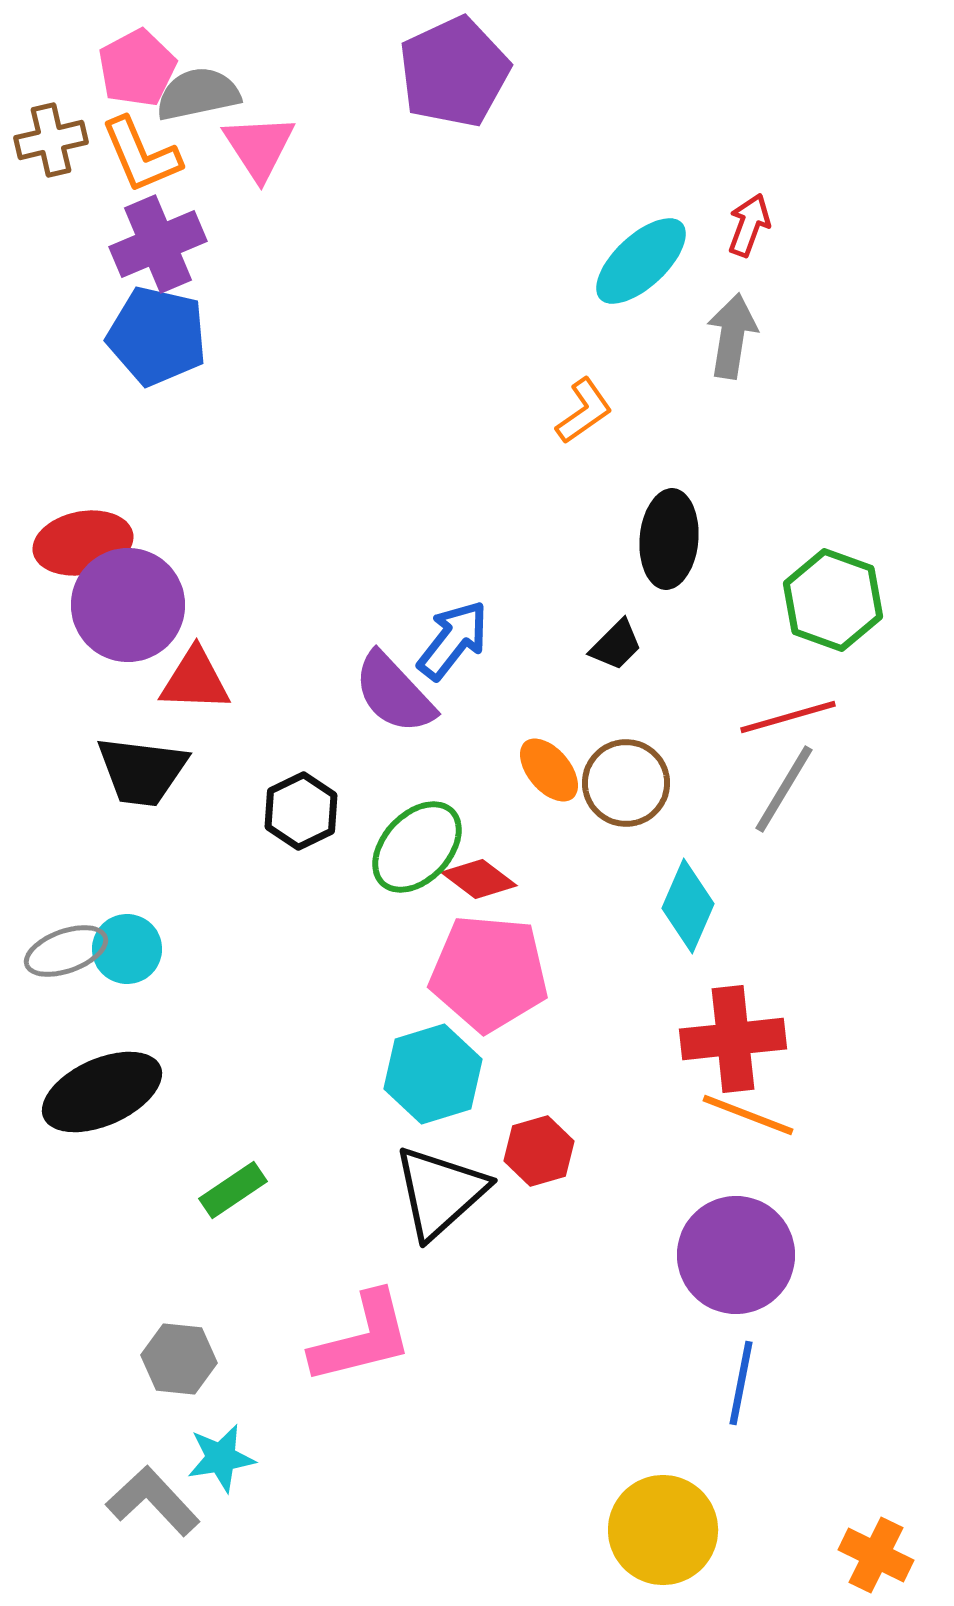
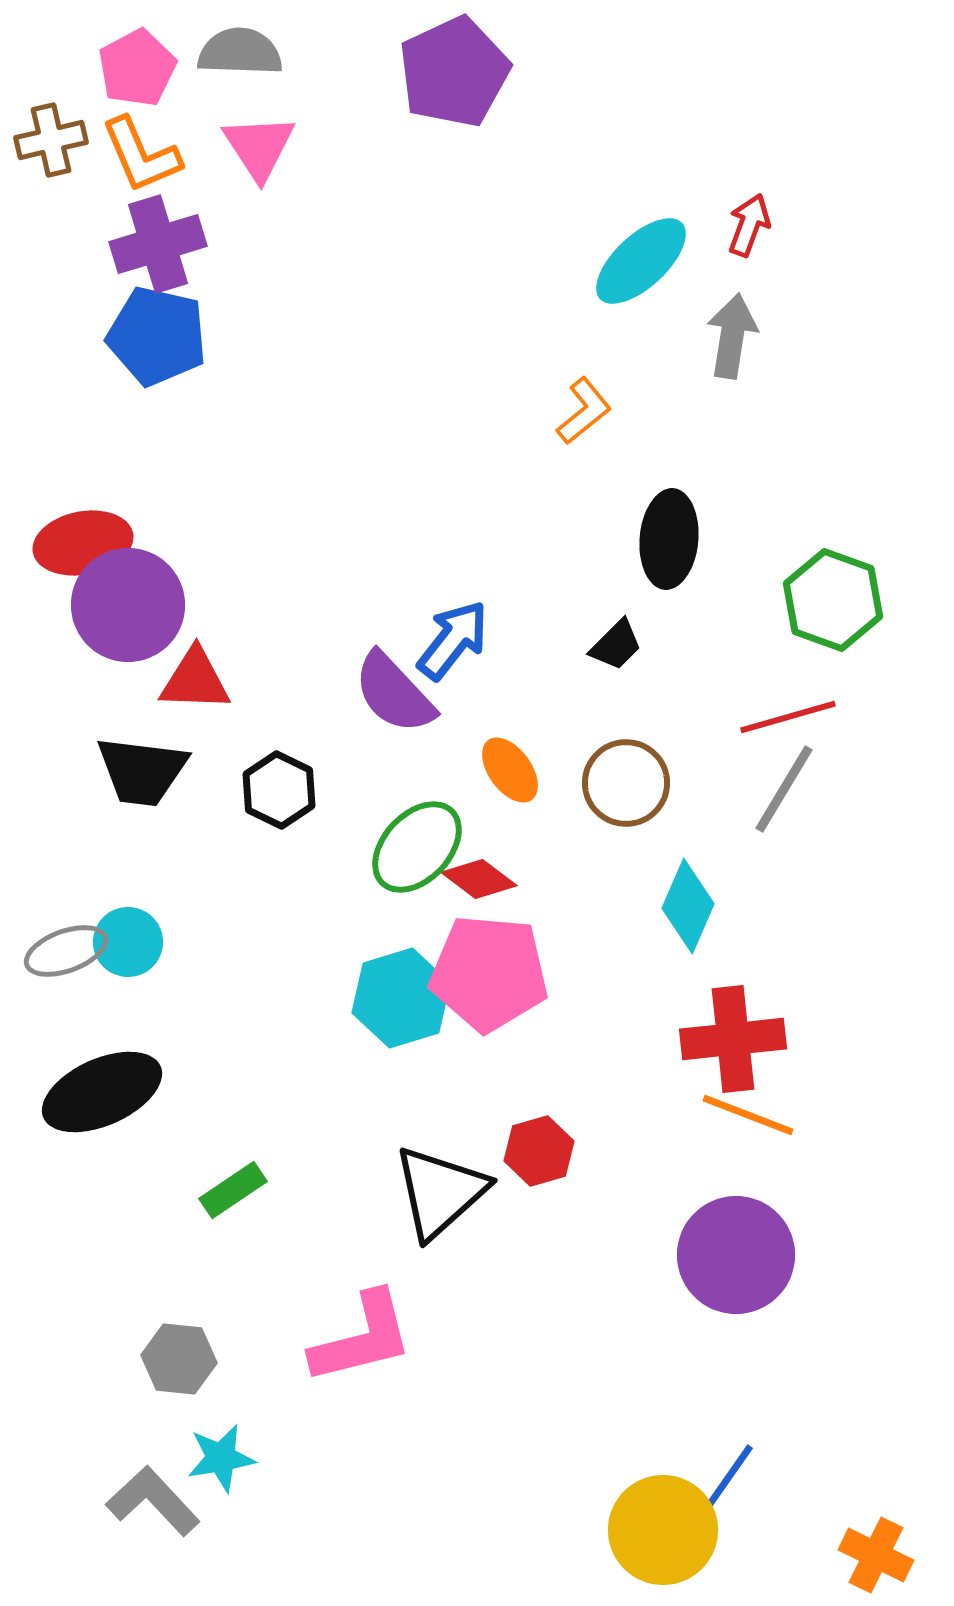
gray semicircle at (198, 94): moved 42 px right, 42 px up; rotated 14 degrees clockwise
purple cross at (158, 244): rotated 6 degrees clockwise
orange L-shape at (584, 411): rotated 4 degrees counterclockwise
orange ellipse at (549, 770): moved 39 px left; rotated 4 degrees clockwise
black hexagon at (301, 811): moved 22 px left, 21 px up; rotated 8 degrees counterclockwise
cyan circle at (127, 949): moved 1 px right, 7 px up
cyan hexagon at (433, 1074): moved 32 px left, 76 px up
blue line at (741, 1383): moved 15 px left, 98 px down; rotated 24 degrees clockwise
